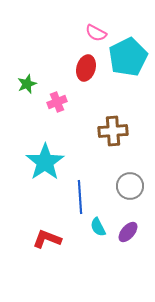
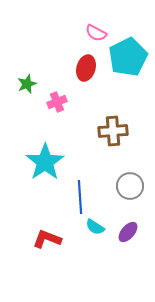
cyan semicircle: moved 3 px left; rotated 30 degrees counterclockwise
